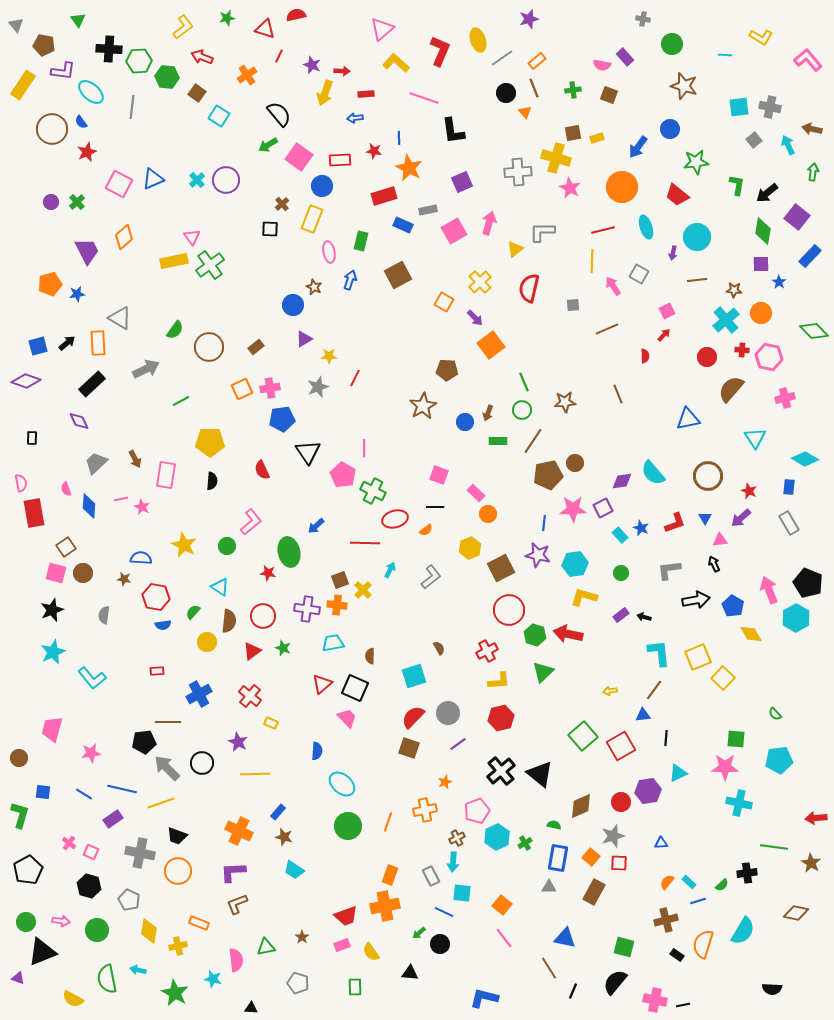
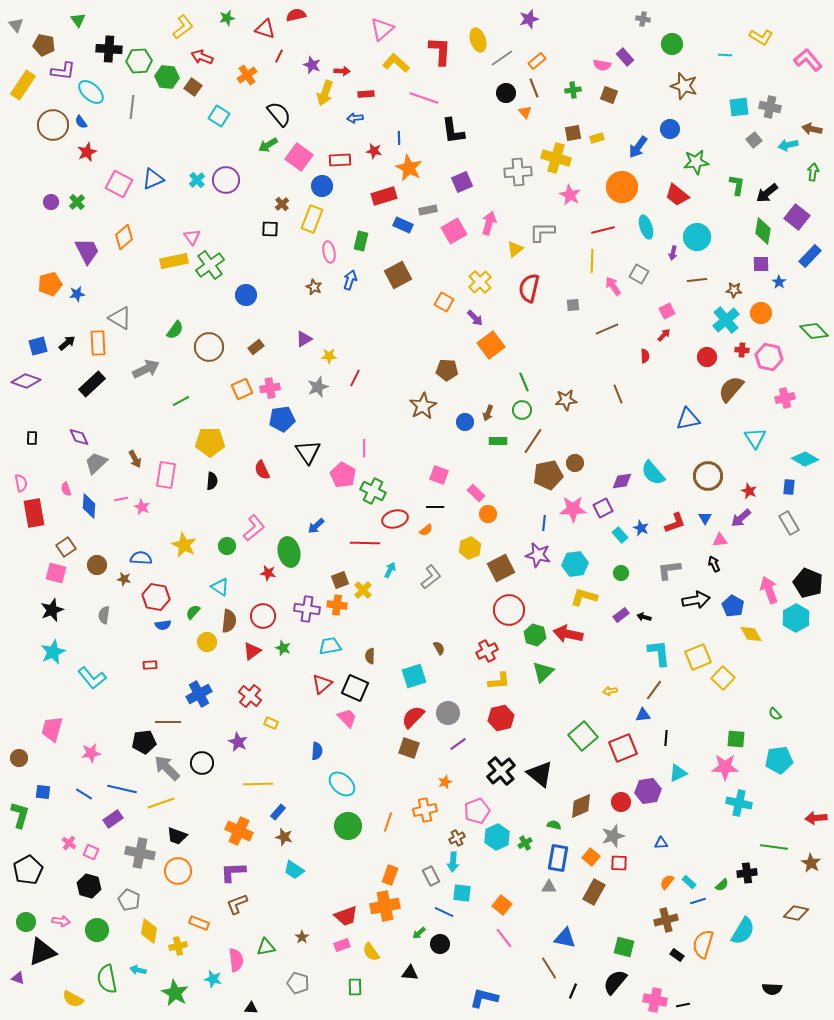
red L-shape at (440, 51): rotated 20 degrees counterclockwise
brown square at (197, 93): moved 4 px left, 6 px up
brown circle at (52, 129): moved 1 px right, 4 px up
cyan arrow at (788, 145): rotated 78 degrees counterclockwise
pink star at (570, 188): moved 7 px down
blue circle at (293, 305): moved 47 px left, 10 px up
brown star at (565, 402): moved 1 px right, 2 px up
purple diamond at (79, 421): moved 16 px down
pink L-shape at (251, 522): moved 3 px right, 6 px down
brown circle at (83, 573): moved 14 px right, 8 px up
cyan trapezoid at (333, 643): moved 3 px left, 3 px down
red rectangle at (157, 671): moved 7 px left, 6 px up
red square at (621, 746): moved 2 px right, 2 px down; rotated 8 degrees clockwise
yellow line at (255, 774): moved 3 px right, 10 px down
